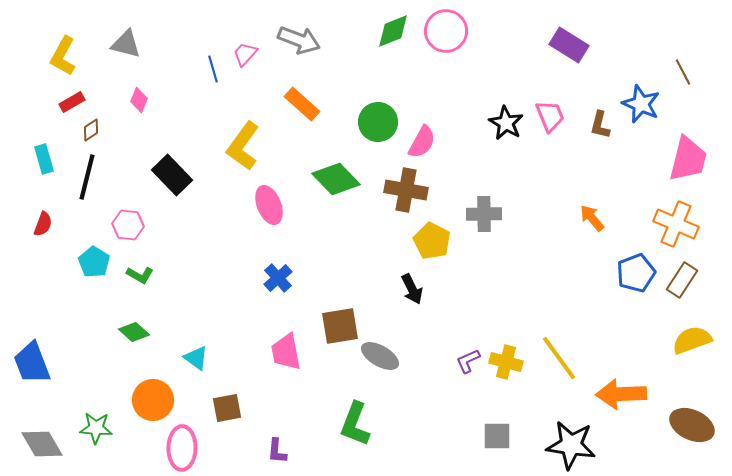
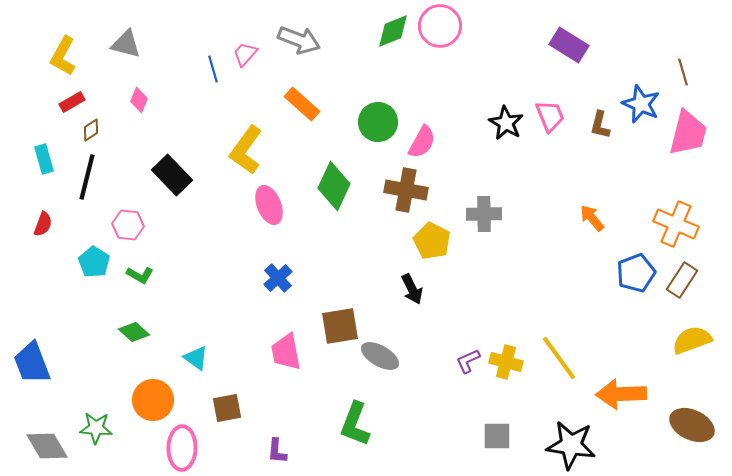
pink circle at (446, 31): moved 6 px left, 5 px up
brown line at (683, 72): rotated 12 degrees clockwise
yellow L-shape at (243, 146): moved 3 px right, 4 px down
pink trapezoid at (688, 159): moved 26 px up
green diamond at (336, 179): moved 2 px left, 7 px down; rotated 69 degrees clockwise
gray diamond at (42, 444): moved 5 px right, 2 px down
